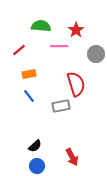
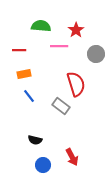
red line: rotated 40 degrees clockwise
orange rectangle: moved 5 px left
gray rectangle: rotated 48 degrees clockwise
black semicircle: moved 6 px up; rotated 56 degrees clockwise
blue circle: moved 6 px right, 1 px up
